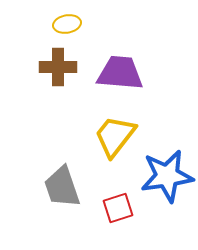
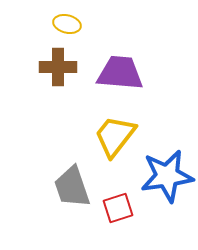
yellow ellipse: rotated 24 degrees clockwise
gray trapezoid: moved 10 px right
